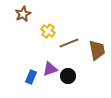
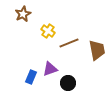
black circle: moved 7 px down
